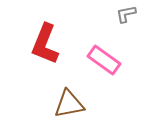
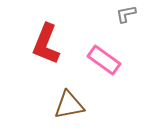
red L-shape: moved 1 px right
brown triangle: moved 1 px down
